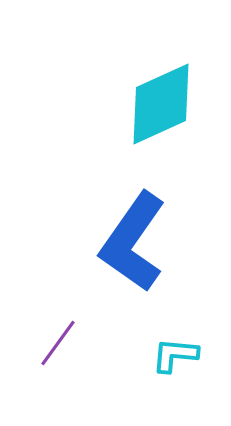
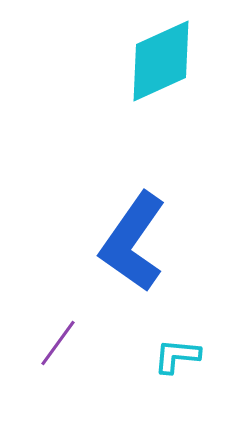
cyan diamond: moved 43 px up
cyan L-shape: moved 2 px right, 1 px down
